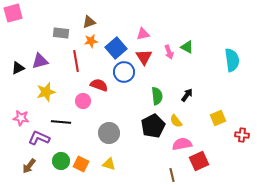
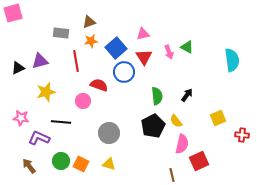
pink semicircle: rotated 114 degrees clockwise
brown arrow: rotated 105 degrees clockwise
